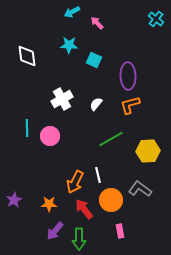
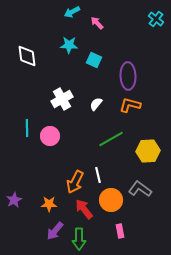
orange L-shape: rotated 30 degrees clockwise
